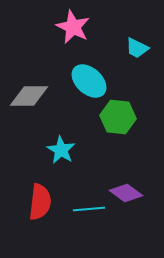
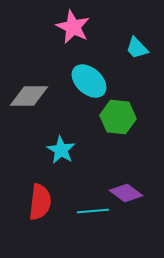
cyan trapezoid: rotated 20 degrees clockwise
cyan line: moved 4 px right, 2 px down
